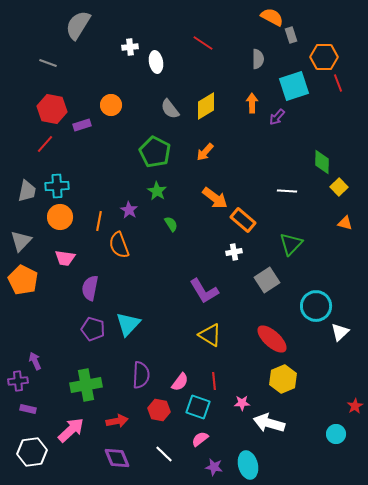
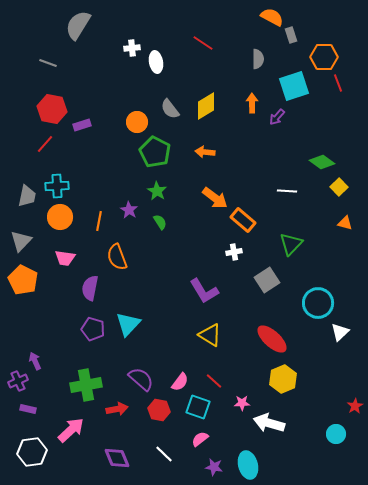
white cross at (130, 47): moved 2 px right, 1 px down
orange circle at (111, 105): moved 26 px right, 17 px down
orange arrow at (205, 152): rotated 54 degrees clockwise
green diamond at (322, 162): rotated 55 degrees counterclockwise
gray trapezoid at (27, 191): moved 5 px down
green semicircle at (171, 224): moved 11 px left, 2 px up
orange semicircle at (119, 245): moved 2 px left, 12 px down
cyan circle at (316, 306): moved 2 px right, 3 px up
purple semicircle at (141, 375): moved 4 px down; rotated 52 degrees counterclockwise
purple cross at (18, 381): rotated 18 degrees counterclockwise
red line at (214, 381): rotated 42 degrees counterclockwise
red arrow at (117, 421): moved 12 px up
